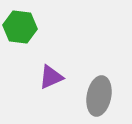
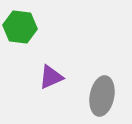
gray ellipse: moved 3 px right
